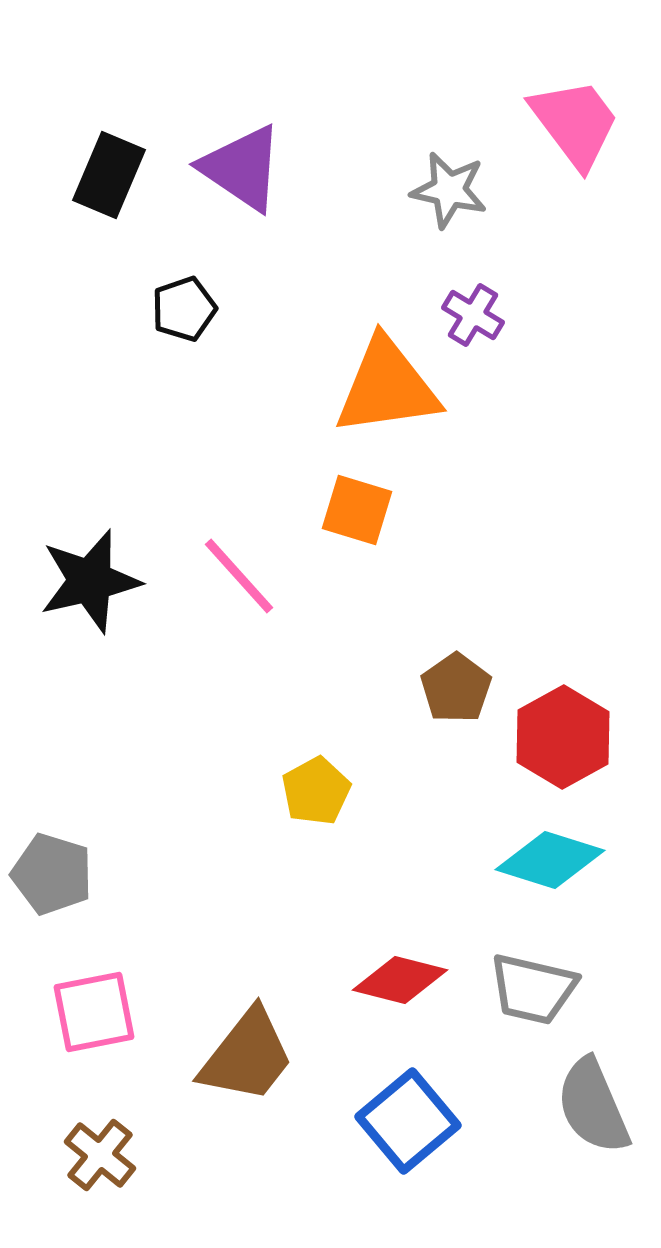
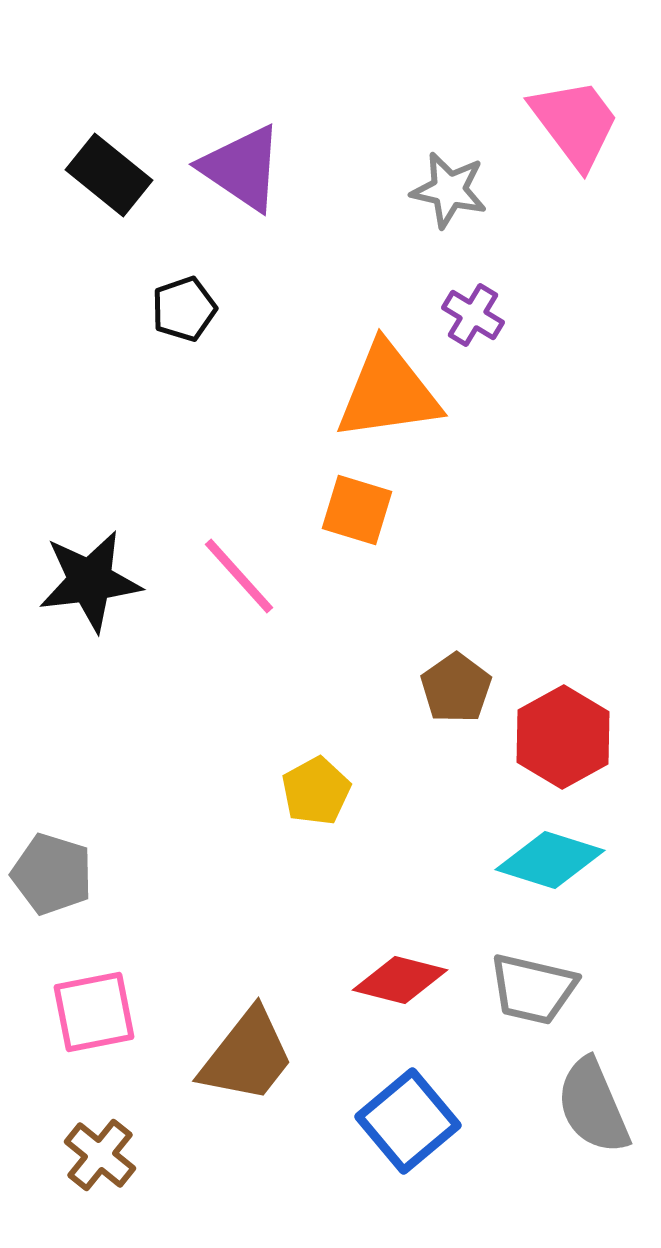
black rectangle: rotated 74 degrees counterclockwise
orange triangle: moved 1 px right, 5 px down
black star: rotated 6 degrees clockwise
